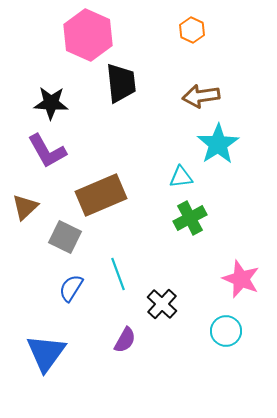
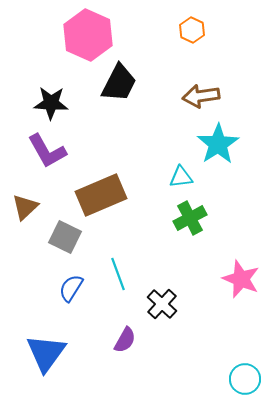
black trapezoid: moved 2 px left; rotated 33 degrees clockwise
cyan circle: moved 19 px right, 48 px down
